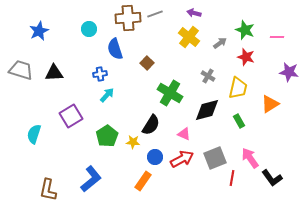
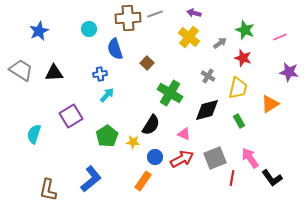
pink line: moved 3 px right; rotated 24 degrees counterclockwise
red star: moved 3 px left, 1 px down
gray trapezoid: rotated 15 degrees clockwise
